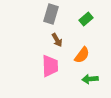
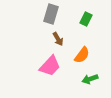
green rectangle: rotated 24 degrees counterclockwise
brown arrow: moved 1 px right, 1 px up
pink trapezoid: rotated 45 degrees clockwise
green arrow: rotated 14 degrees counterclockwise
